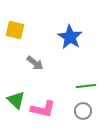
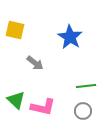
pink L-shape: moved 2 px up
